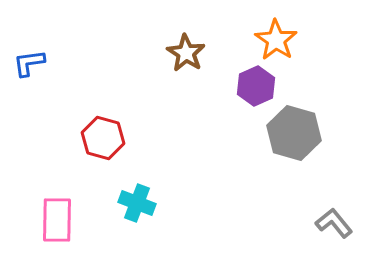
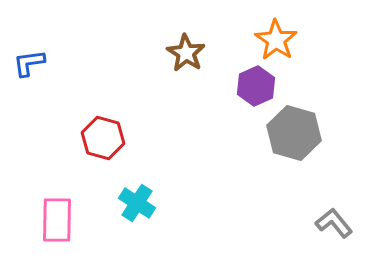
cyan cross: rotated 12 degrees clockwise
